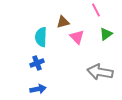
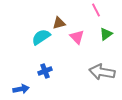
brown triangle: moved 4 px left, 1 px down
cyan semicircle: rotated 54 degrees clockwise
blue cross: moved 8 px right, 8 px down
gray arrow: moved 2 px right
blue arrow: moved 17 px left
